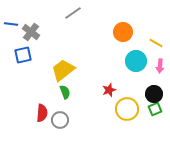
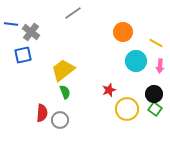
green square: rotated 32 degrees counterclockwise
